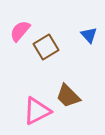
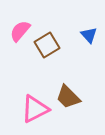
brown square: moved 1 px right, 2 px up
brown trapezoid: moved 1 px down
pink triangle: moved 2 px left, 2 px up
